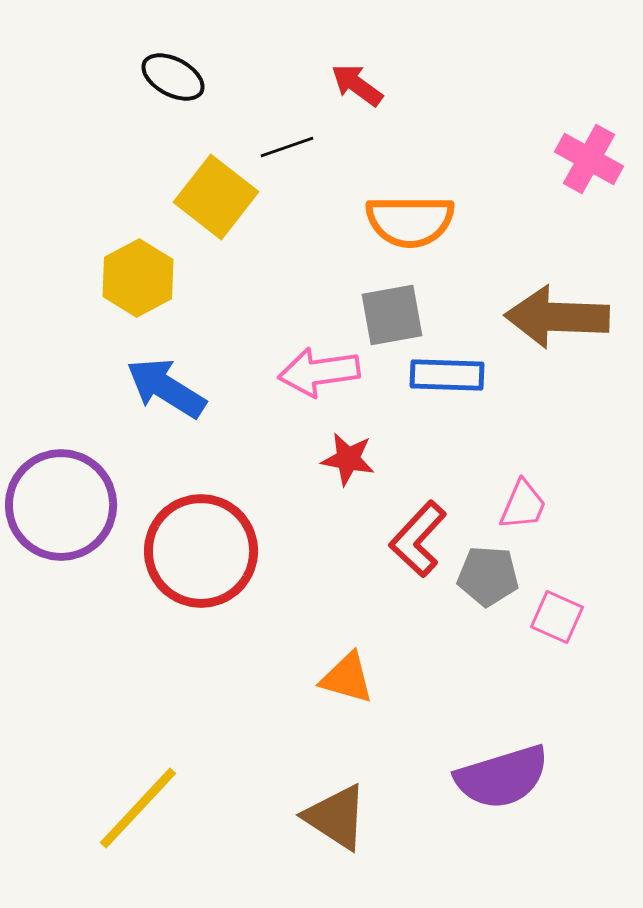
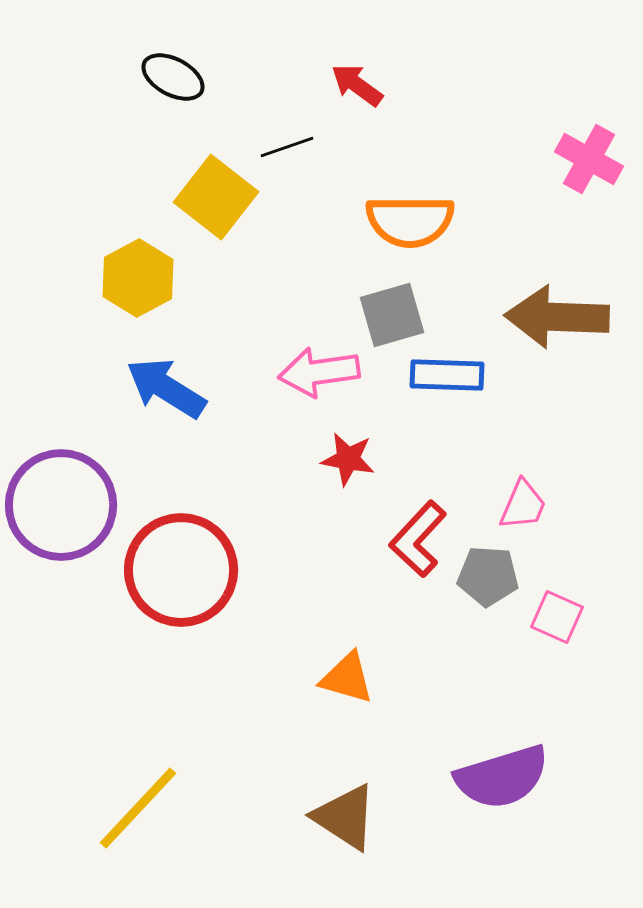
gray square: rotated 6 degrees counterclockwise
red circle: moved 20 px left, 19 px down
brown triangle: moved 9 px right
